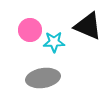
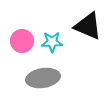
pink circle: moved 8 px left, 11 px down
cyan star: moved 2 px left
